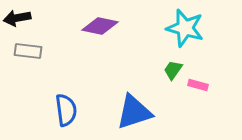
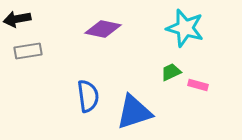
black arrow: moved 1 px down
purple diamond: moved 3 px right, 3 px down
gray rectangle: rotated 16 degrees counterclockwise
green trapezoid: moved 2 px left, 2 px down; rotated 30 degrees clockwise
blue semicircle: moved 22 px right, 14 px up
